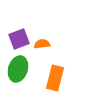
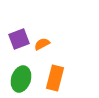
orange semicircle: rotated 21 degrees counterclockwise
green ellipse: moved 3 px right, 10 px down
